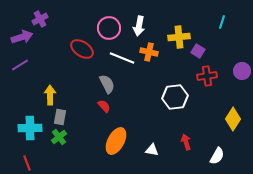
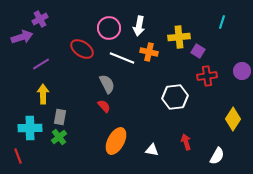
purple line: moved 21 px right, 1 px up
yellow arrow: moved 7 px left, 1 px up
red line: moved 9 px left, 7 px up
